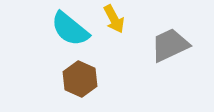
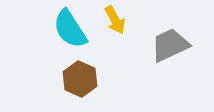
yellow arrow: moved 1 px right, 1 px down
cyan semicircle: rotated 18 degrees clockwise
